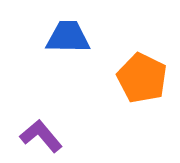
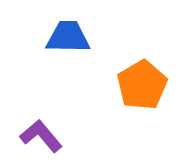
orange pentagon: moved 7 px down; rotated 15 degrees clockwise
